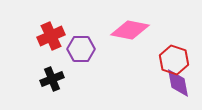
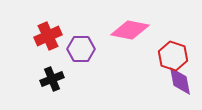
red cross: moved 3 px left
red hexagon: moved 1 px left, 4 px up
purple diamond: moved 2 px right, 2 px up
